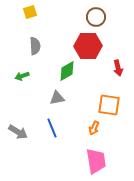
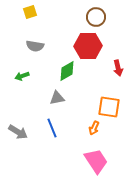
gray semicircle: rotated 102 degrees clockwise
orange square: moved 2 px down
pink trapezoid: rotated 24 degrees counterclockwise
